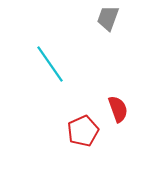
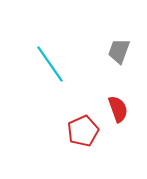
gray trapezoid: moved 11 px right, 33 px down
